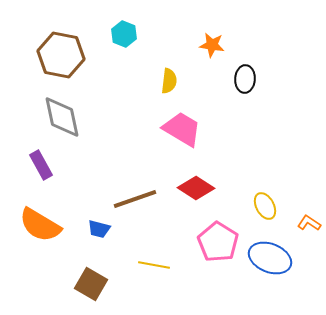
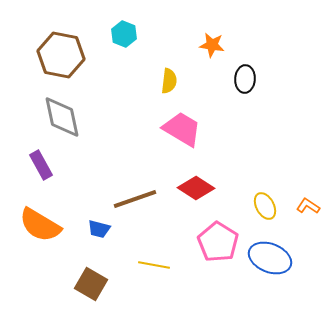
orange L-shape: moved 1 px left, 17 px up
